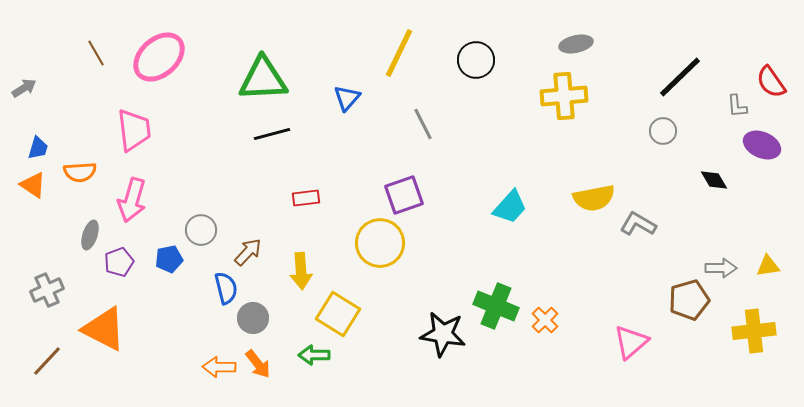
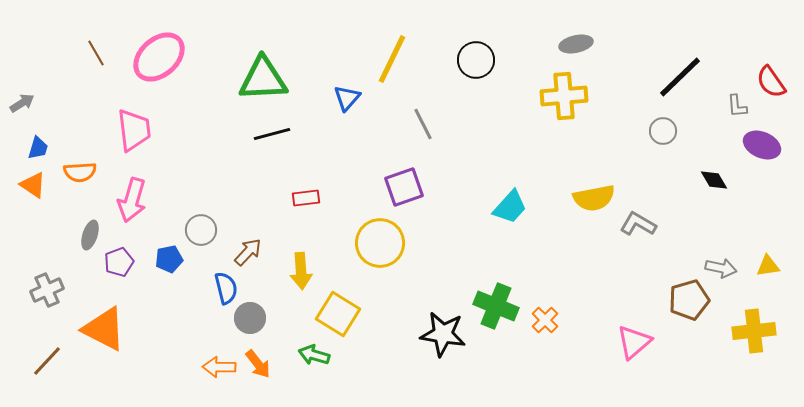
yellow line at (399, 53): moved 7 px left, 6 px down
gray arrow at (24, 88): moved 2 px left, 15 px down
purple square at (404, 195): moved 8 px up
gray arrow at (721, 268): rotated 12 degrees clockwise
gray circle at (253, 318): moved 3 px left
pink triangle at (631, 342): moved 3 px right
green arrow at (314, 355): rotated 16 degrees clockwise
